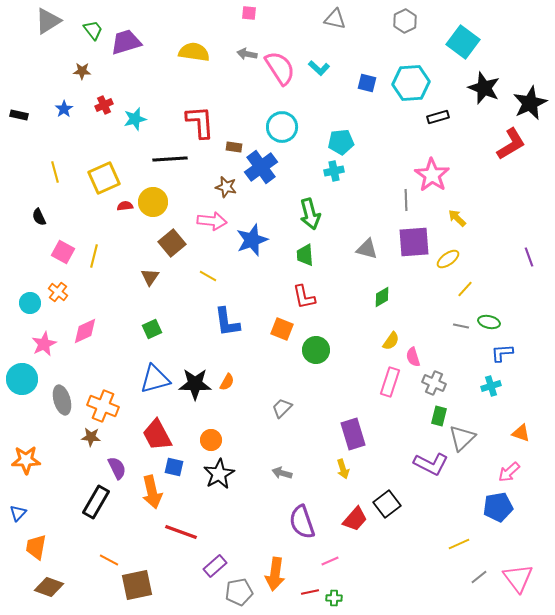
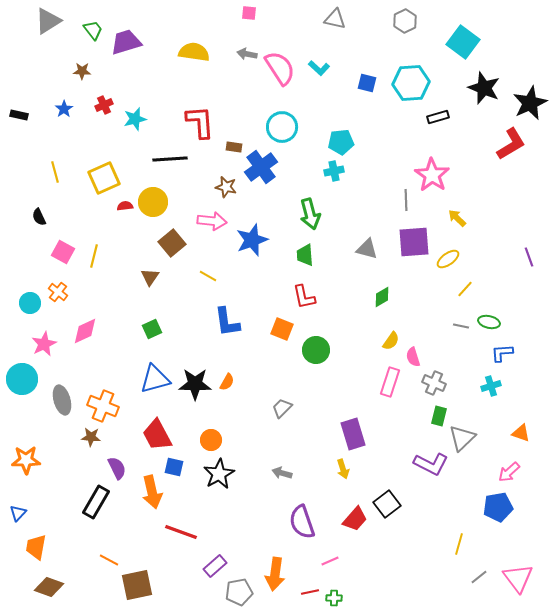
yellow line at (459, 544): rotated 50 degrees counterclockwise
